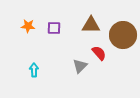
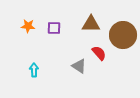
brown triangle: moved 1 px up
gray triangle: moved 1 px left; rotated 42 degrees counterclockwise
